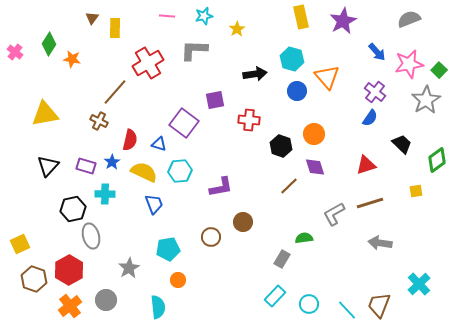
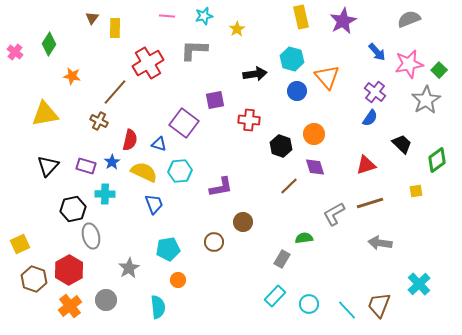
orange star at (72, 59): moved 17 px down
brown circle at (211, 237): moved 3 px right, 5 px down
